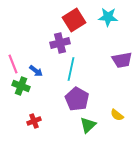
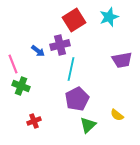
cyan star: moved 1 px right; rotated 24 degrees counterclockwise
purple cross: moved 2 px down
blue arrow: moved 2 px right, 20 px up
purple pentagon: rotated 15 degrees clockwise
